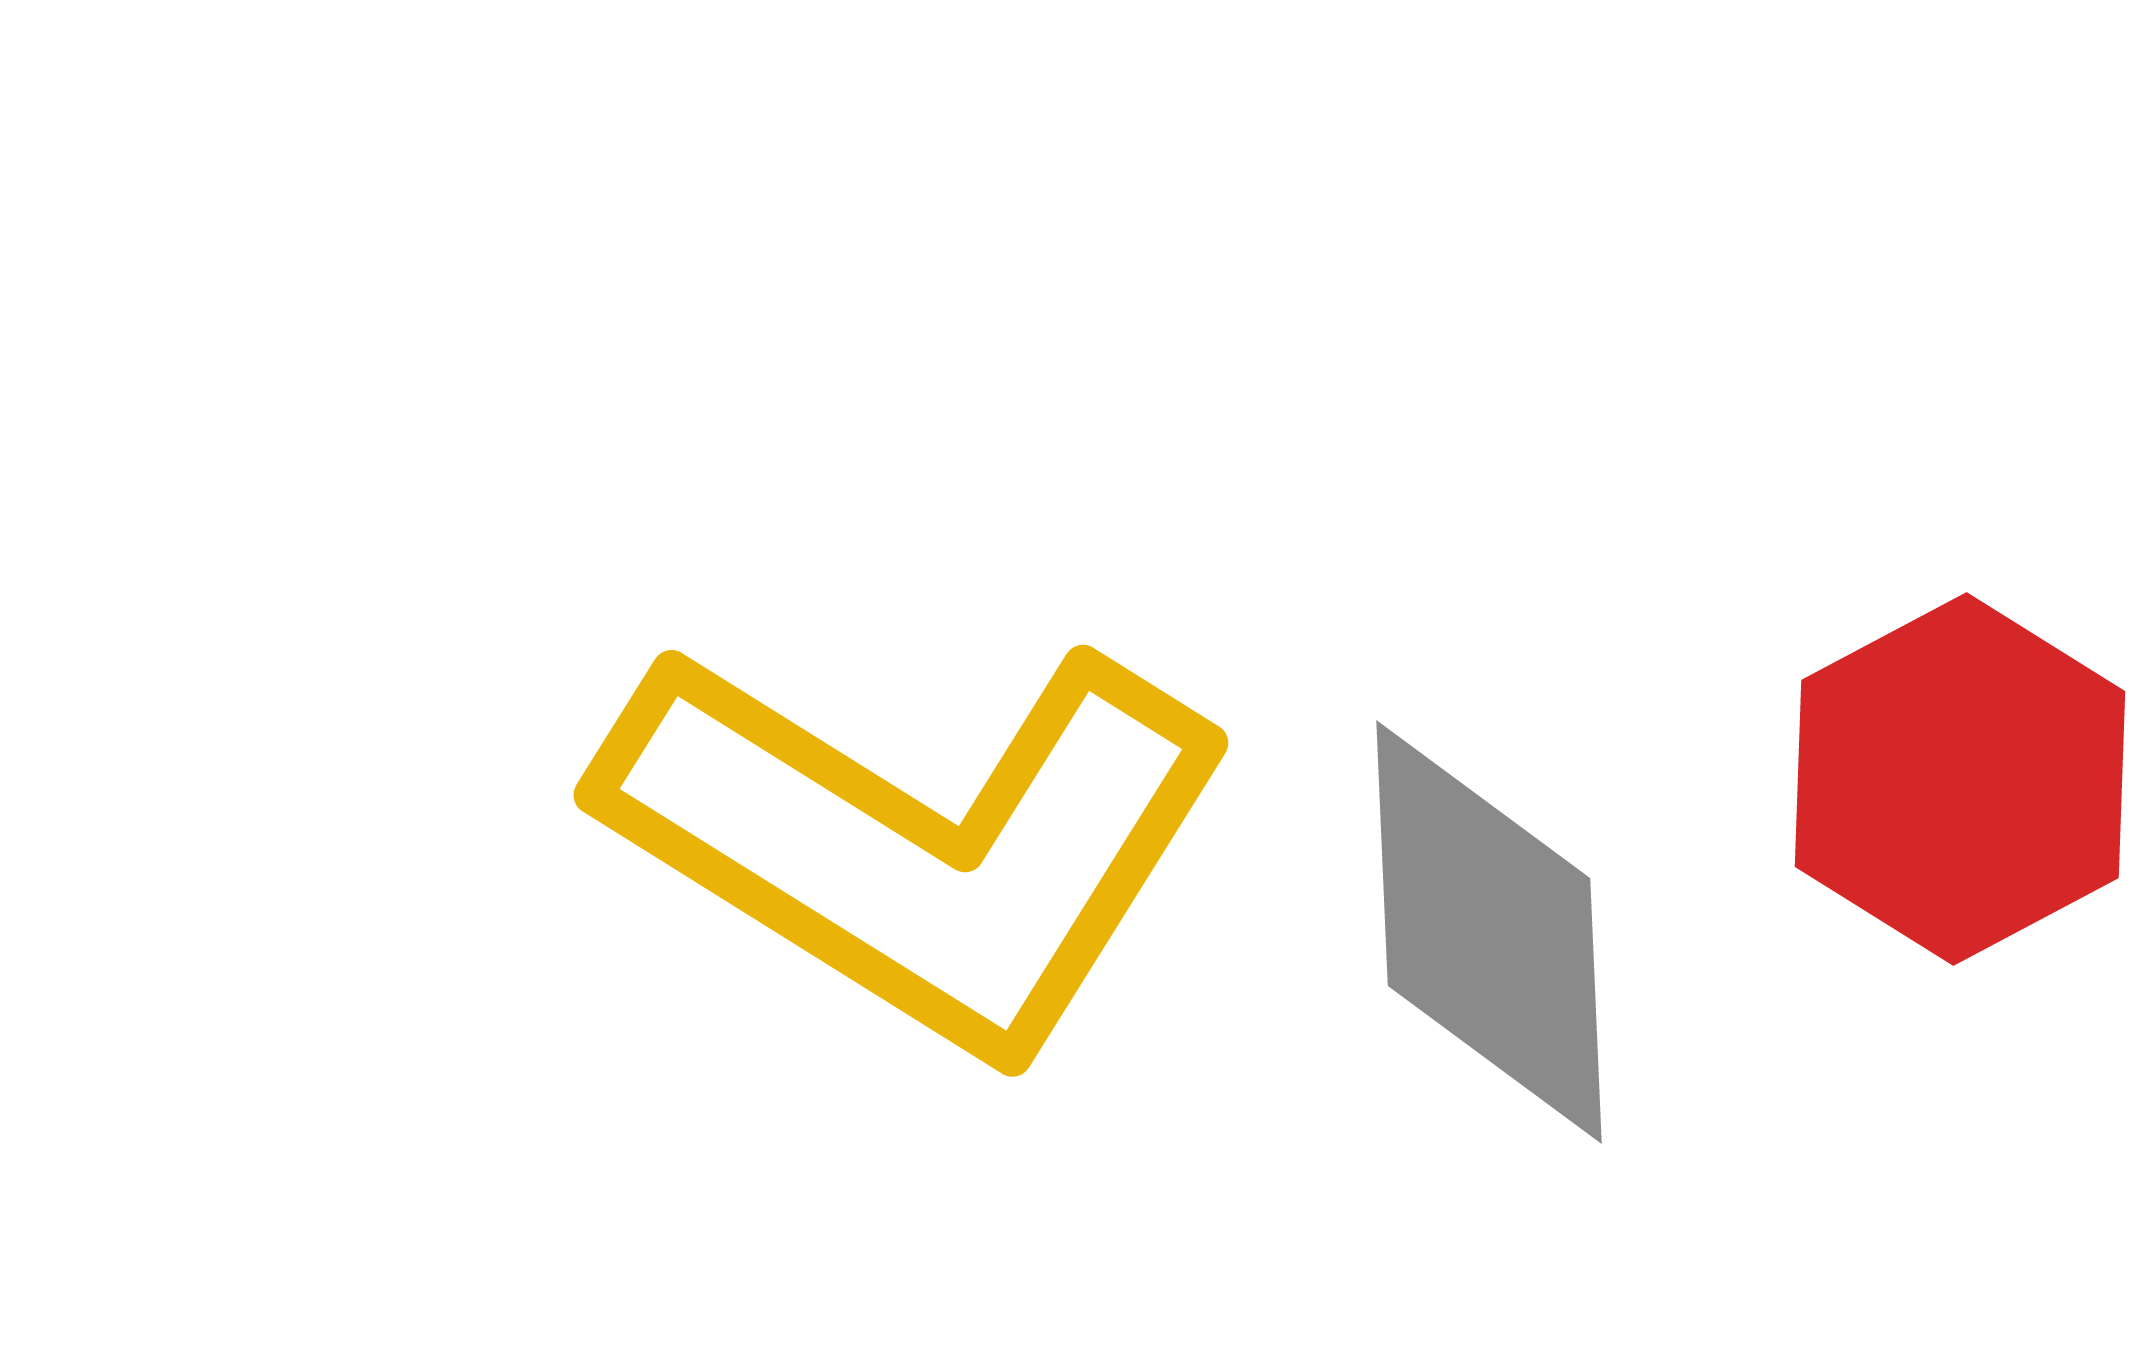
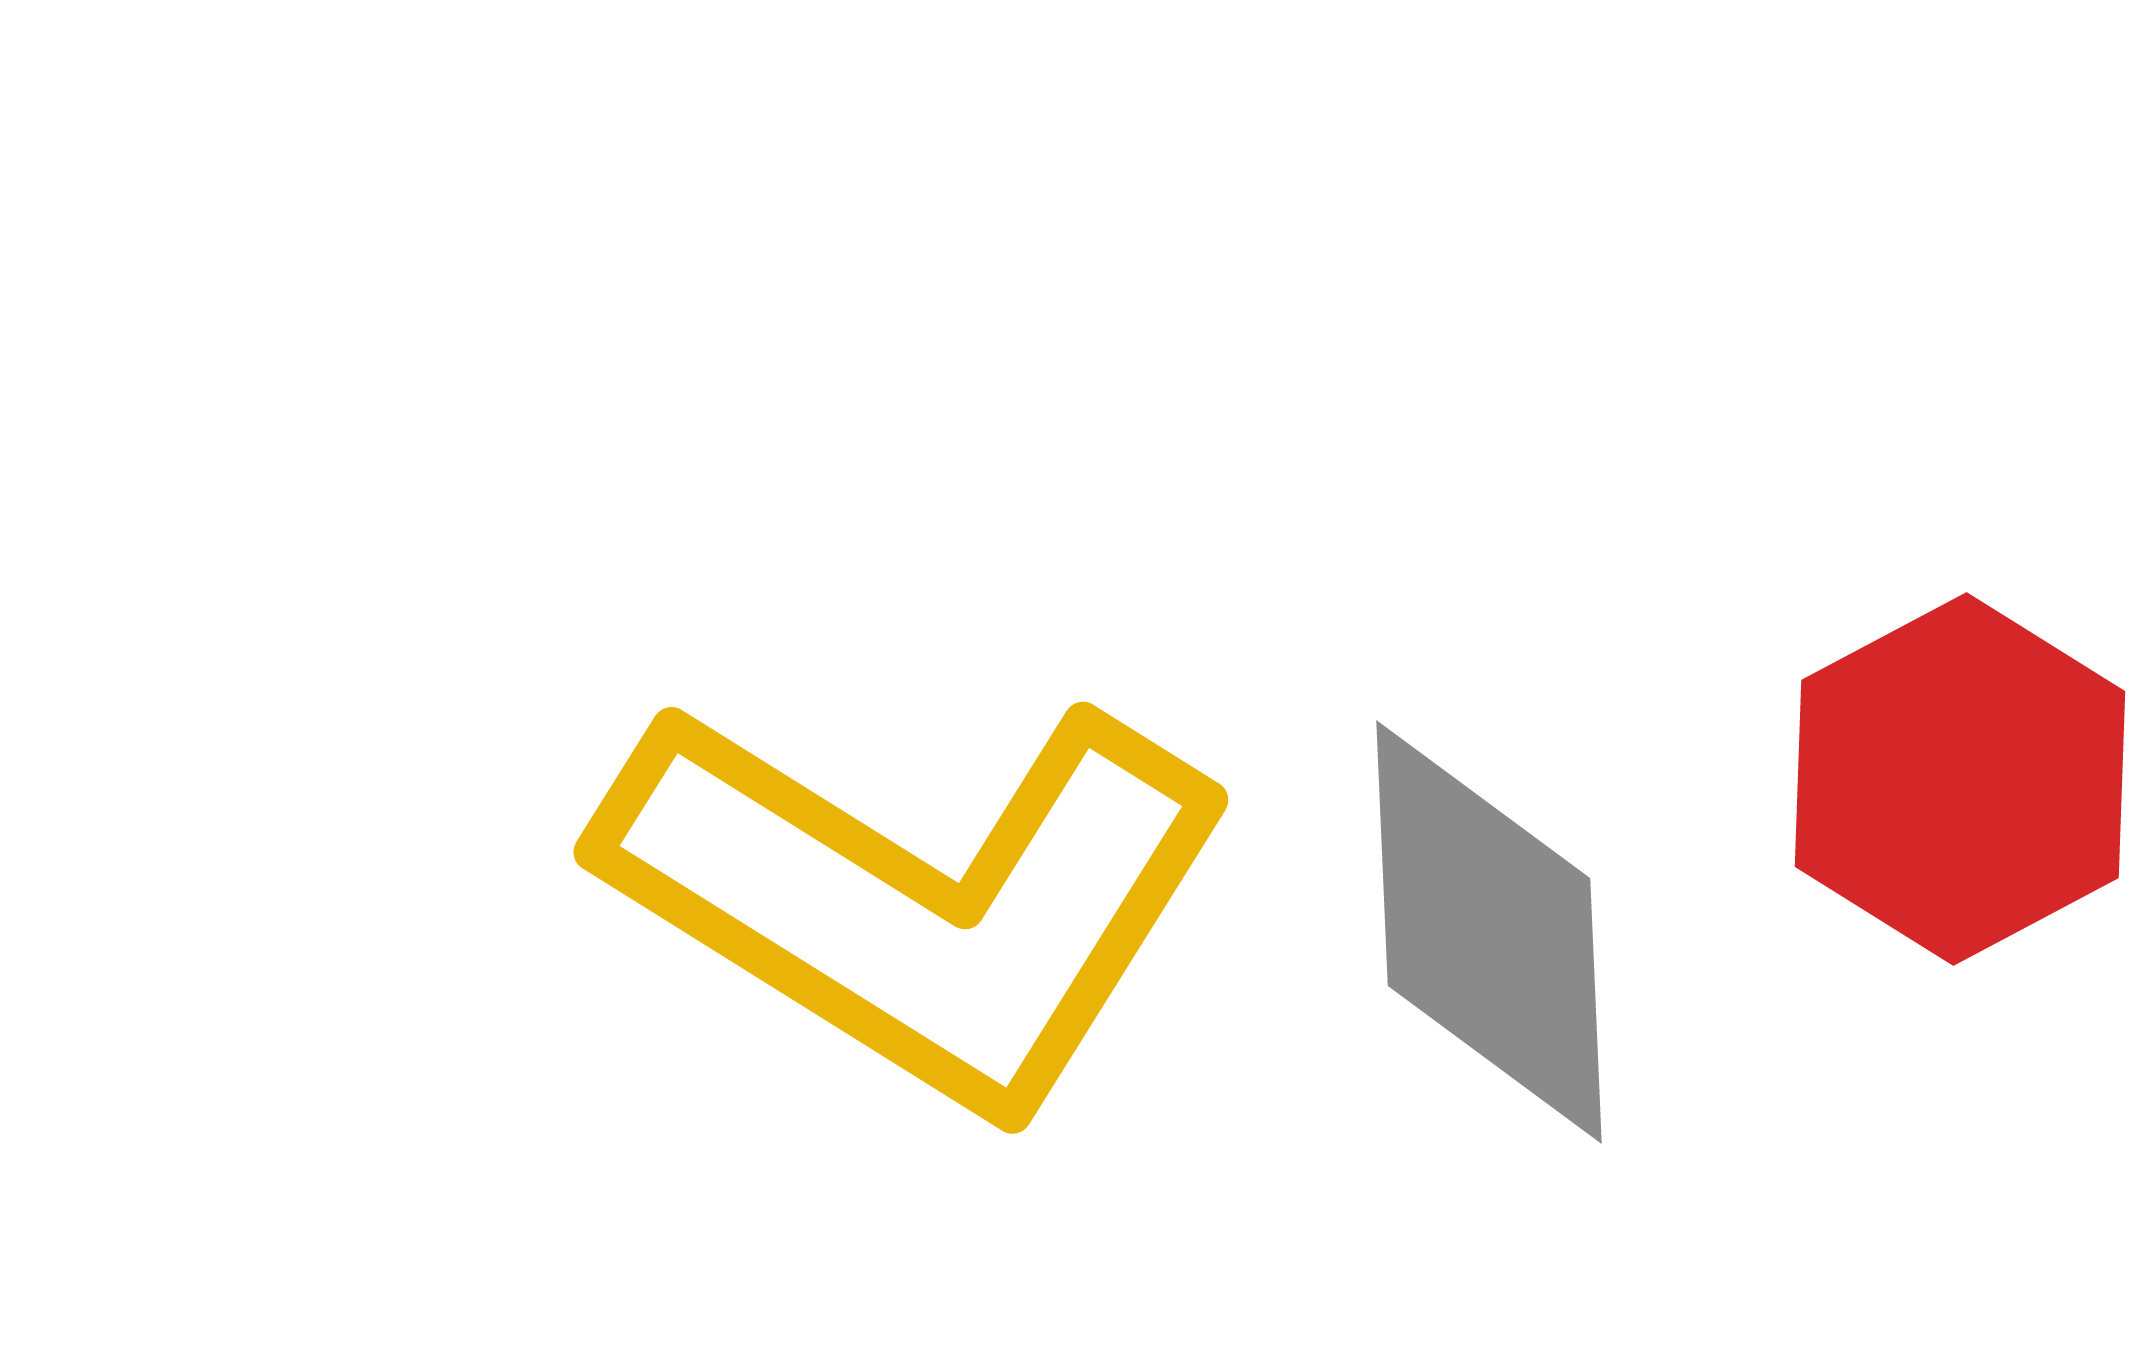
yellow L-shape: moved 57 px down
